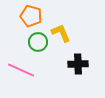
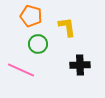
yellow L-shape: moved 6 px right, 6 px up; rotated 15 degrees clockwise
green circle: moved 2 px down
black cross: moved 2 px right, 1 px down
